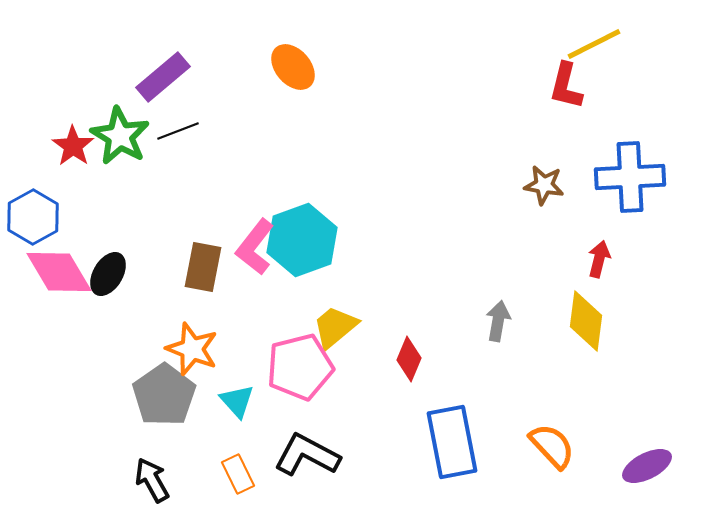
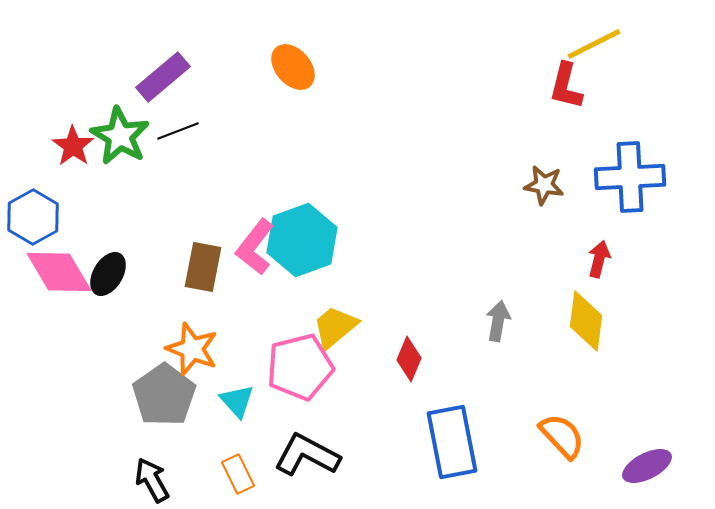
orange semicircle: moved 10 px right, 10 px up
